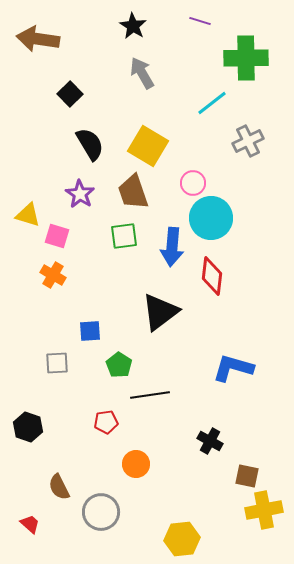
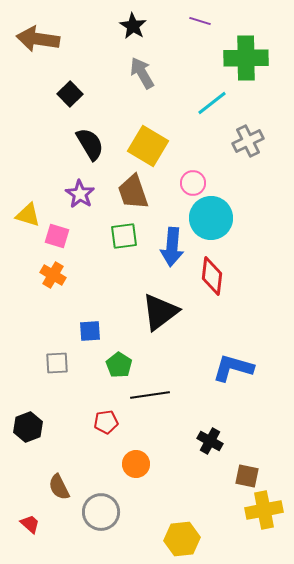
black hexagon: rotated 20 degrees clockwise
